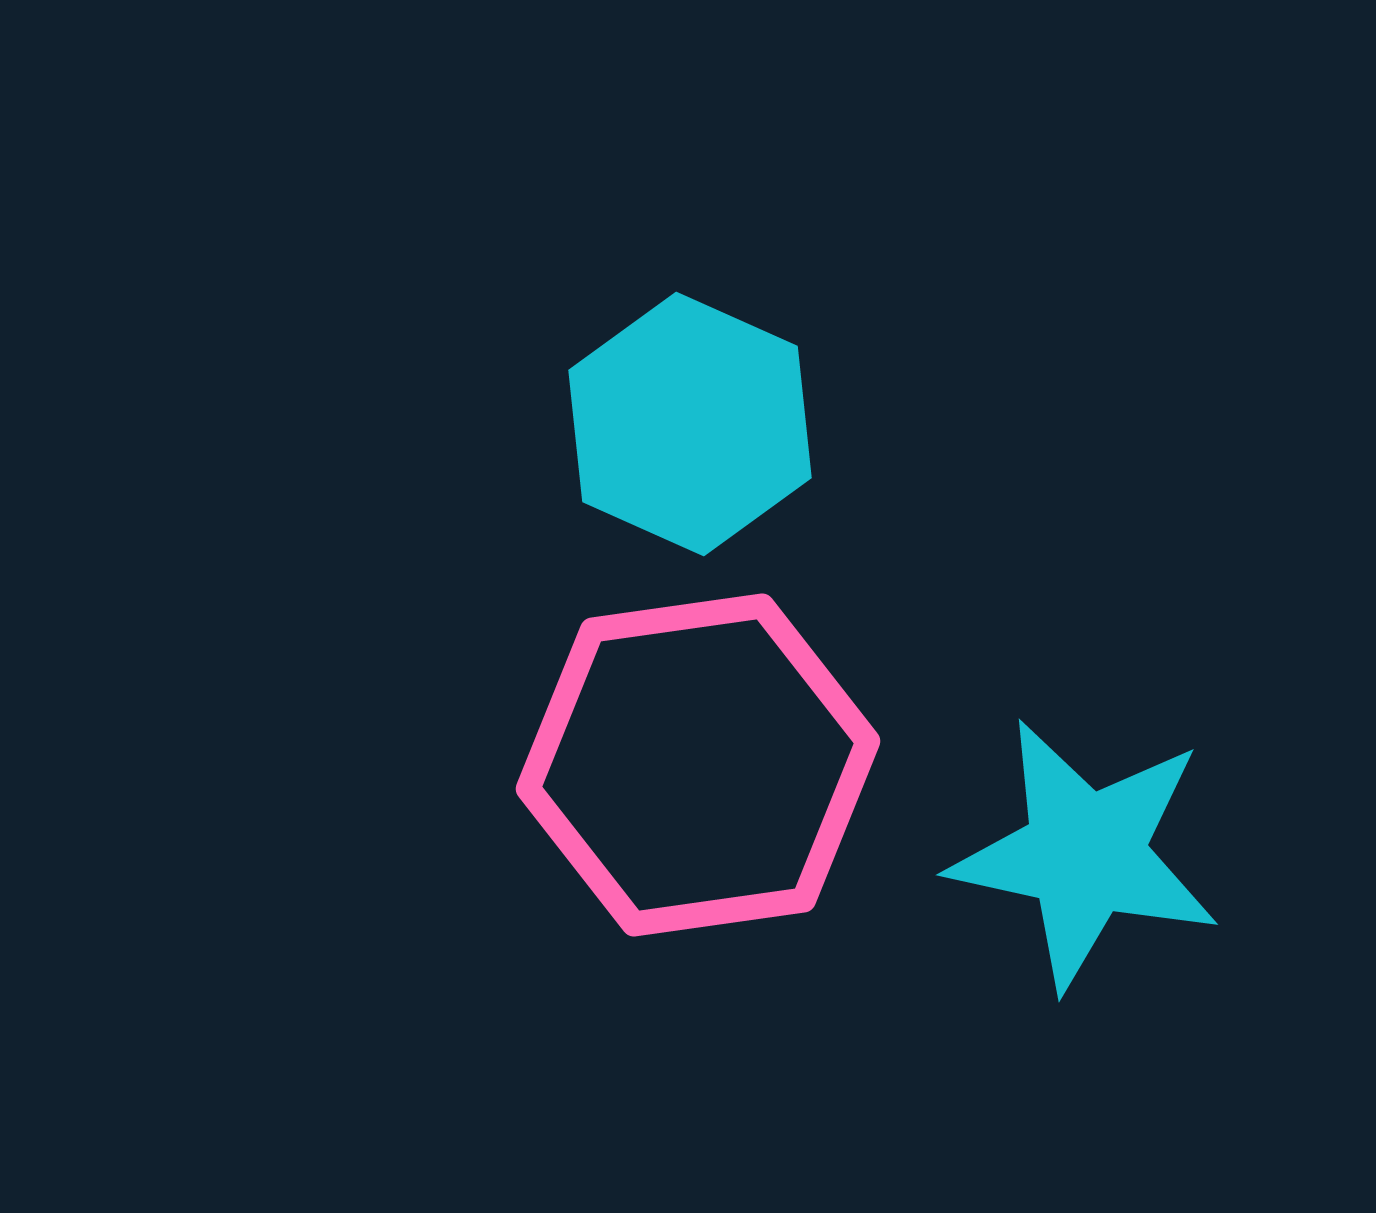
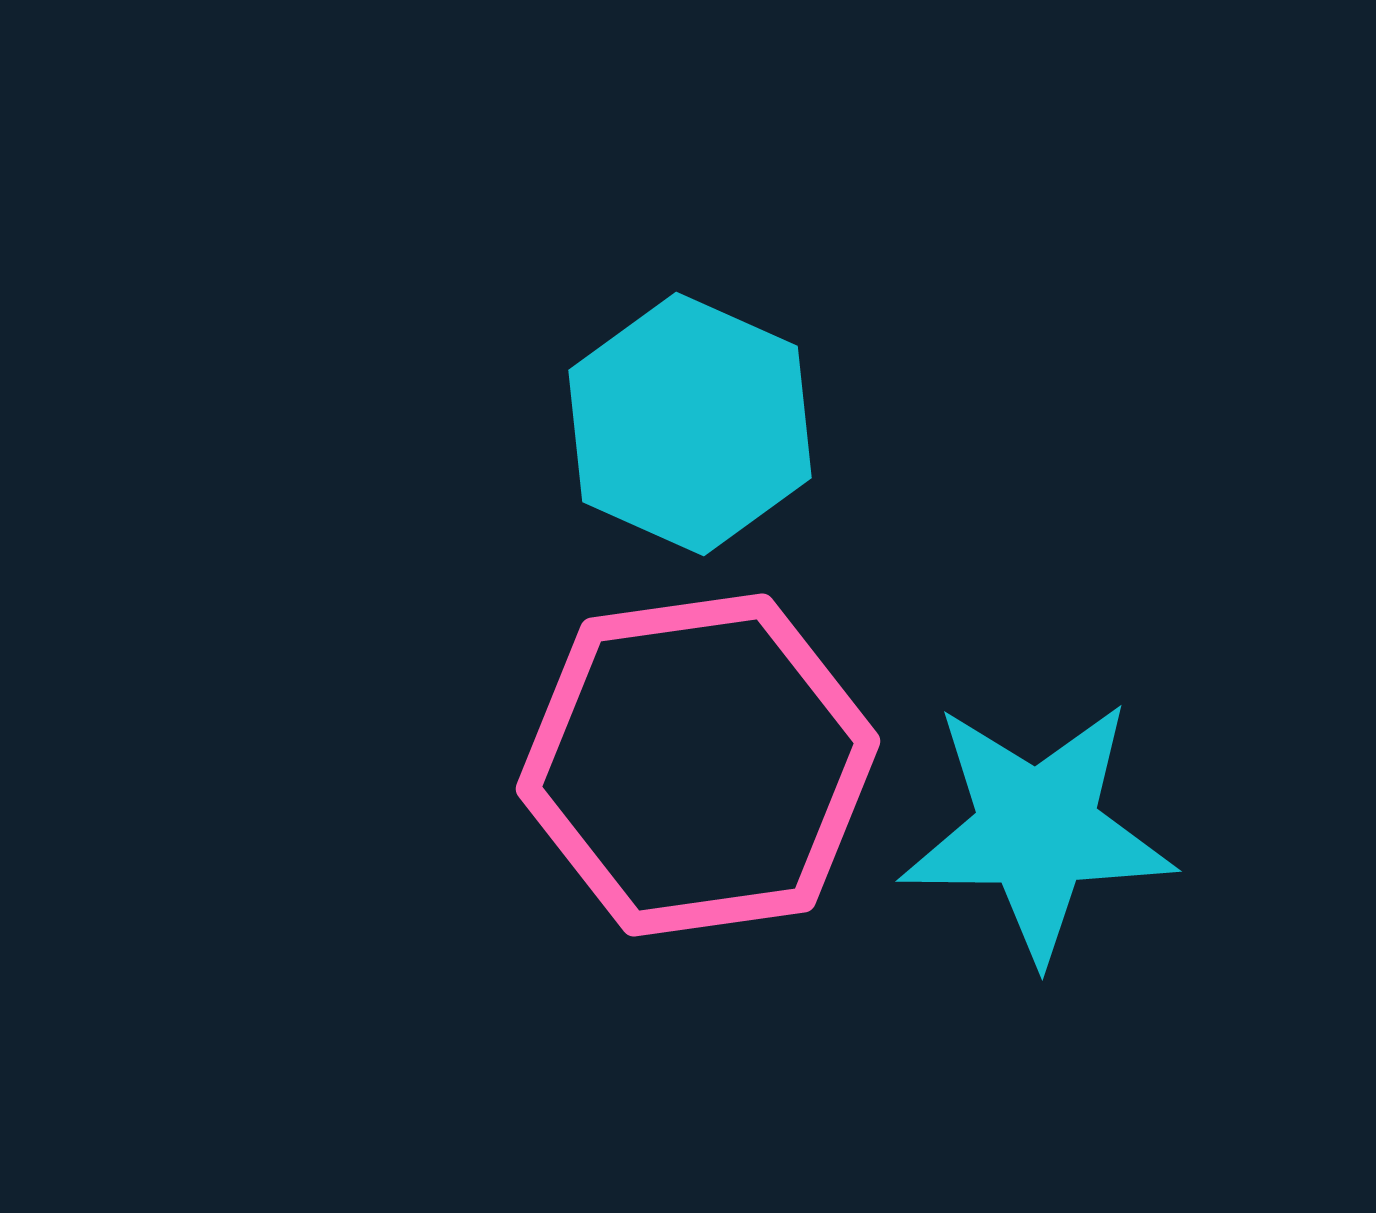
cyan star: moved 48 px left, 24 px up; rotated 12 degrees counterclockwise
